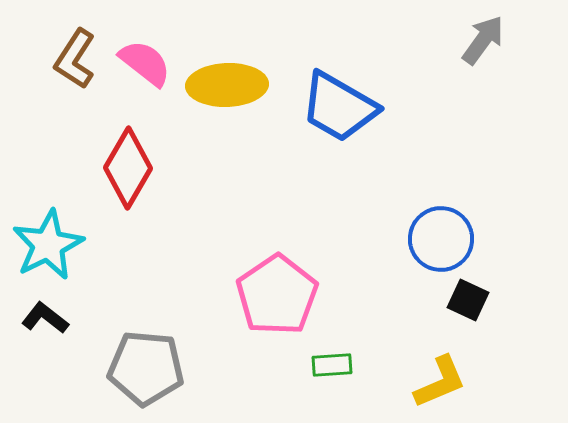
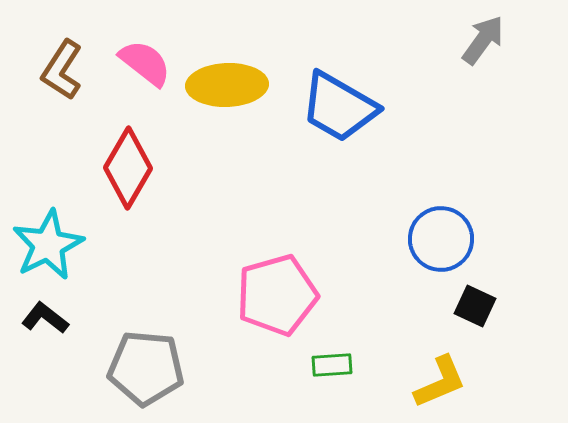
brown L-shape: moved 13 px left, 11 px down
pink pentagon: rotated 18 degrees clockwise
black square: moved 7 px right, 6 px down
